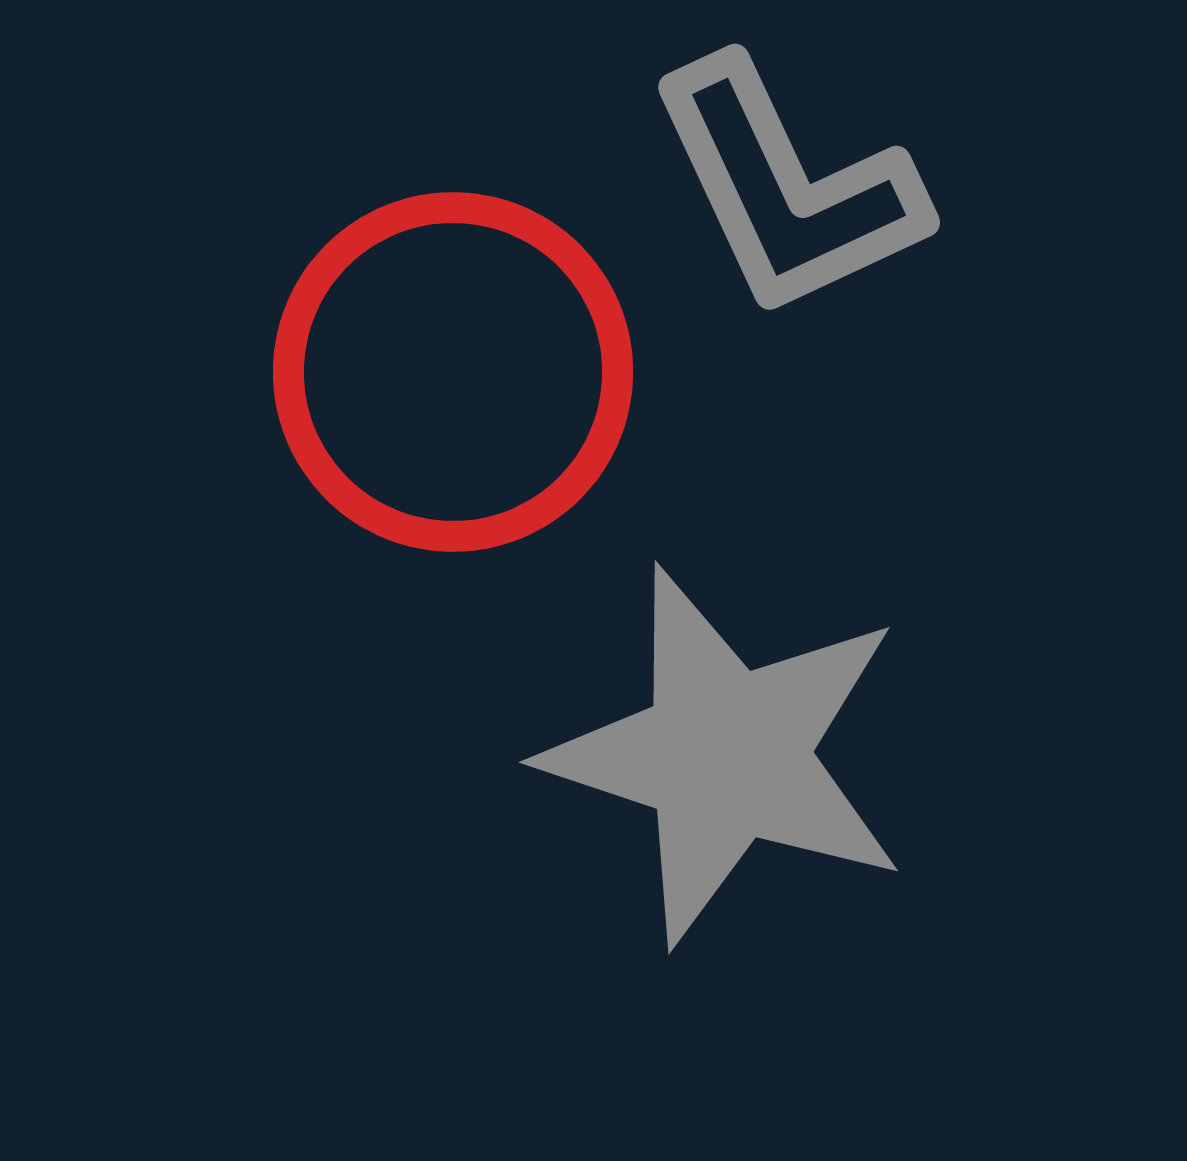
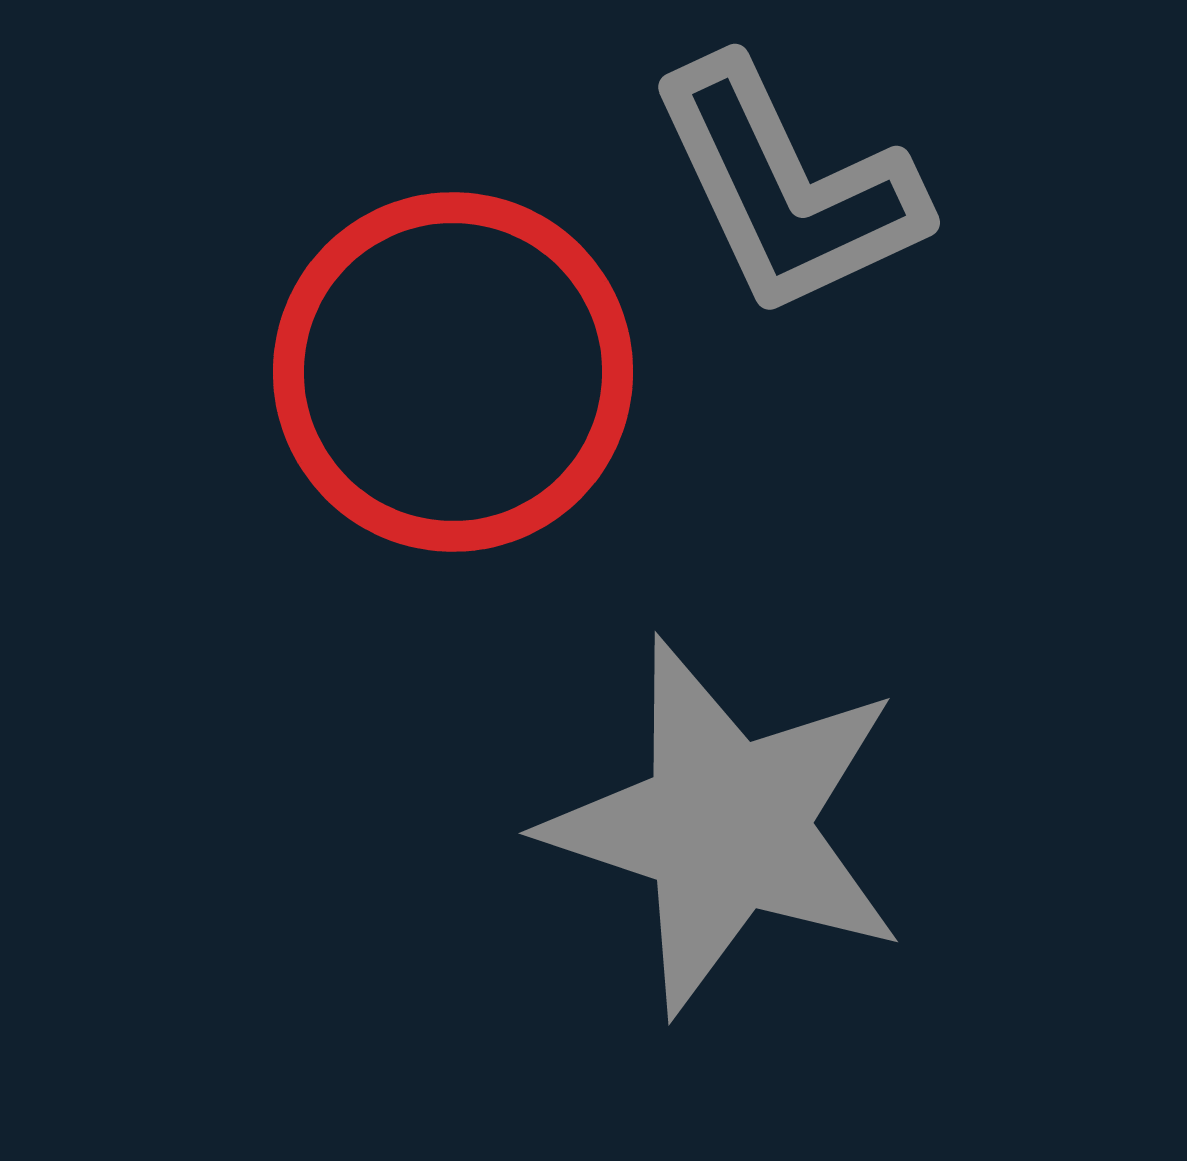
gray star: moved 71 px down
